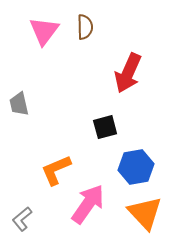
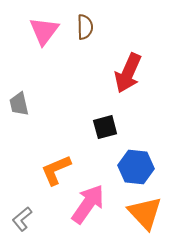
blue hexagon: rotated 16 degrees clockwise
